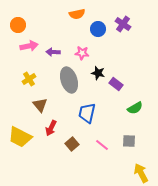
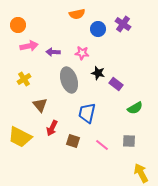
yellow cross: moved 5 px left
red arrow: moved 1 px right
brown square: moved 1 px right, 3 px up; rotated 32 degrees counterclockwise
